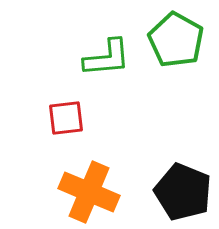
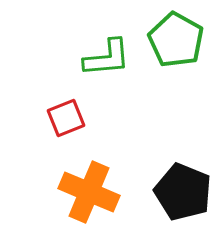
red square: rotated 15 degrees counterclockwise
